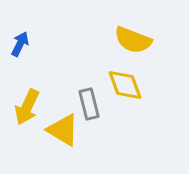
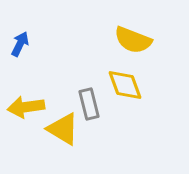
yellow arrow: moved 1 px left; rotated 57 degrees clockwise
yellow triangle: moved 1 px up
